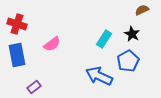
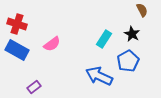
brown semicircle: rotated 88 degrees clockwise
blue rectangle: moved 5 px up; rotated 50 degrees counterclockwise
